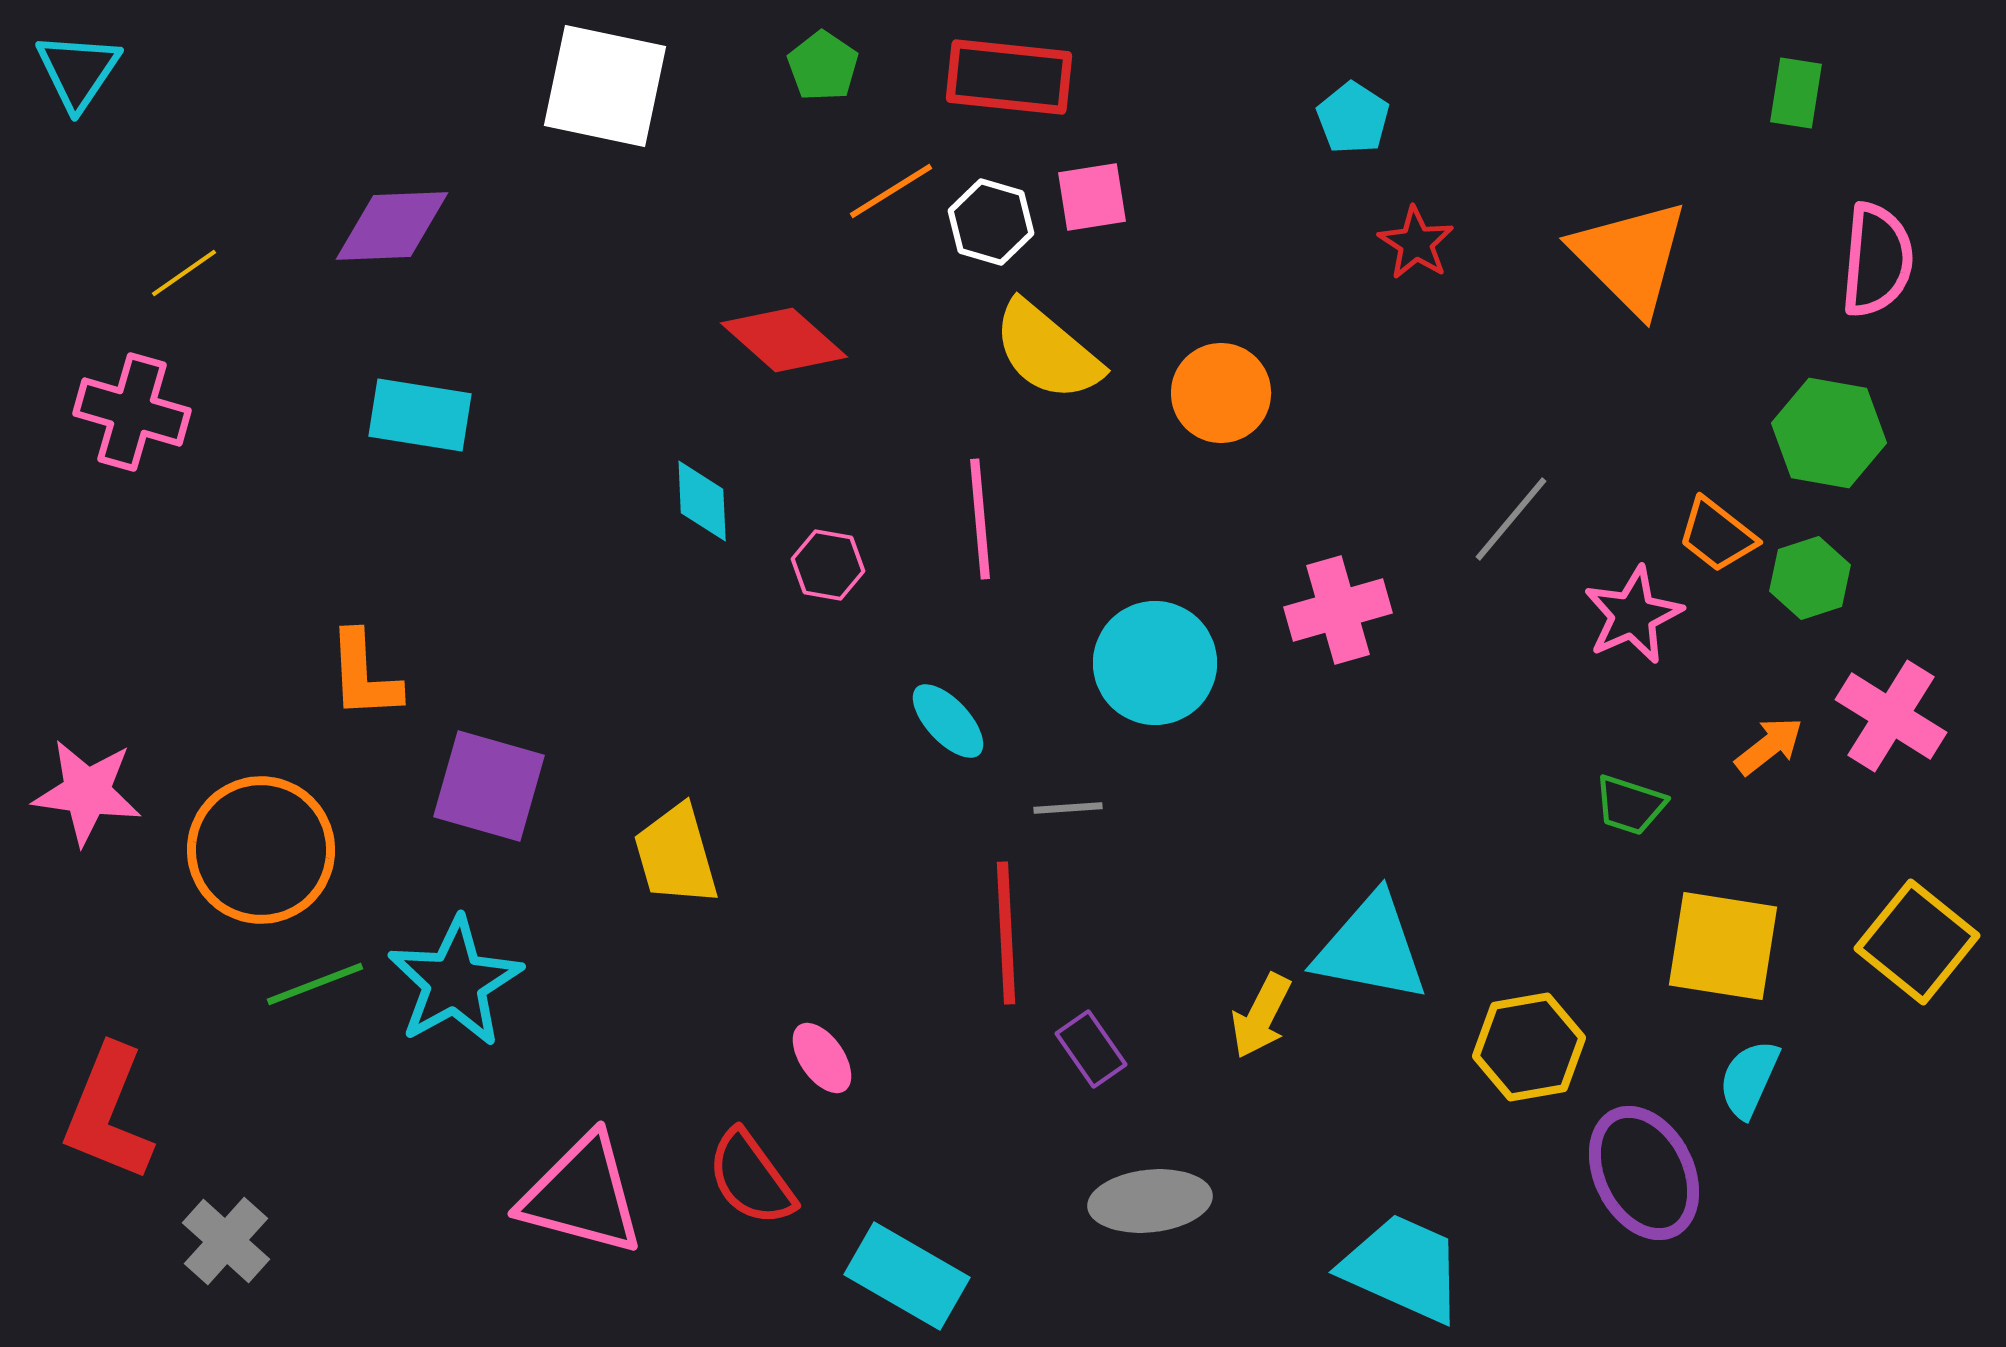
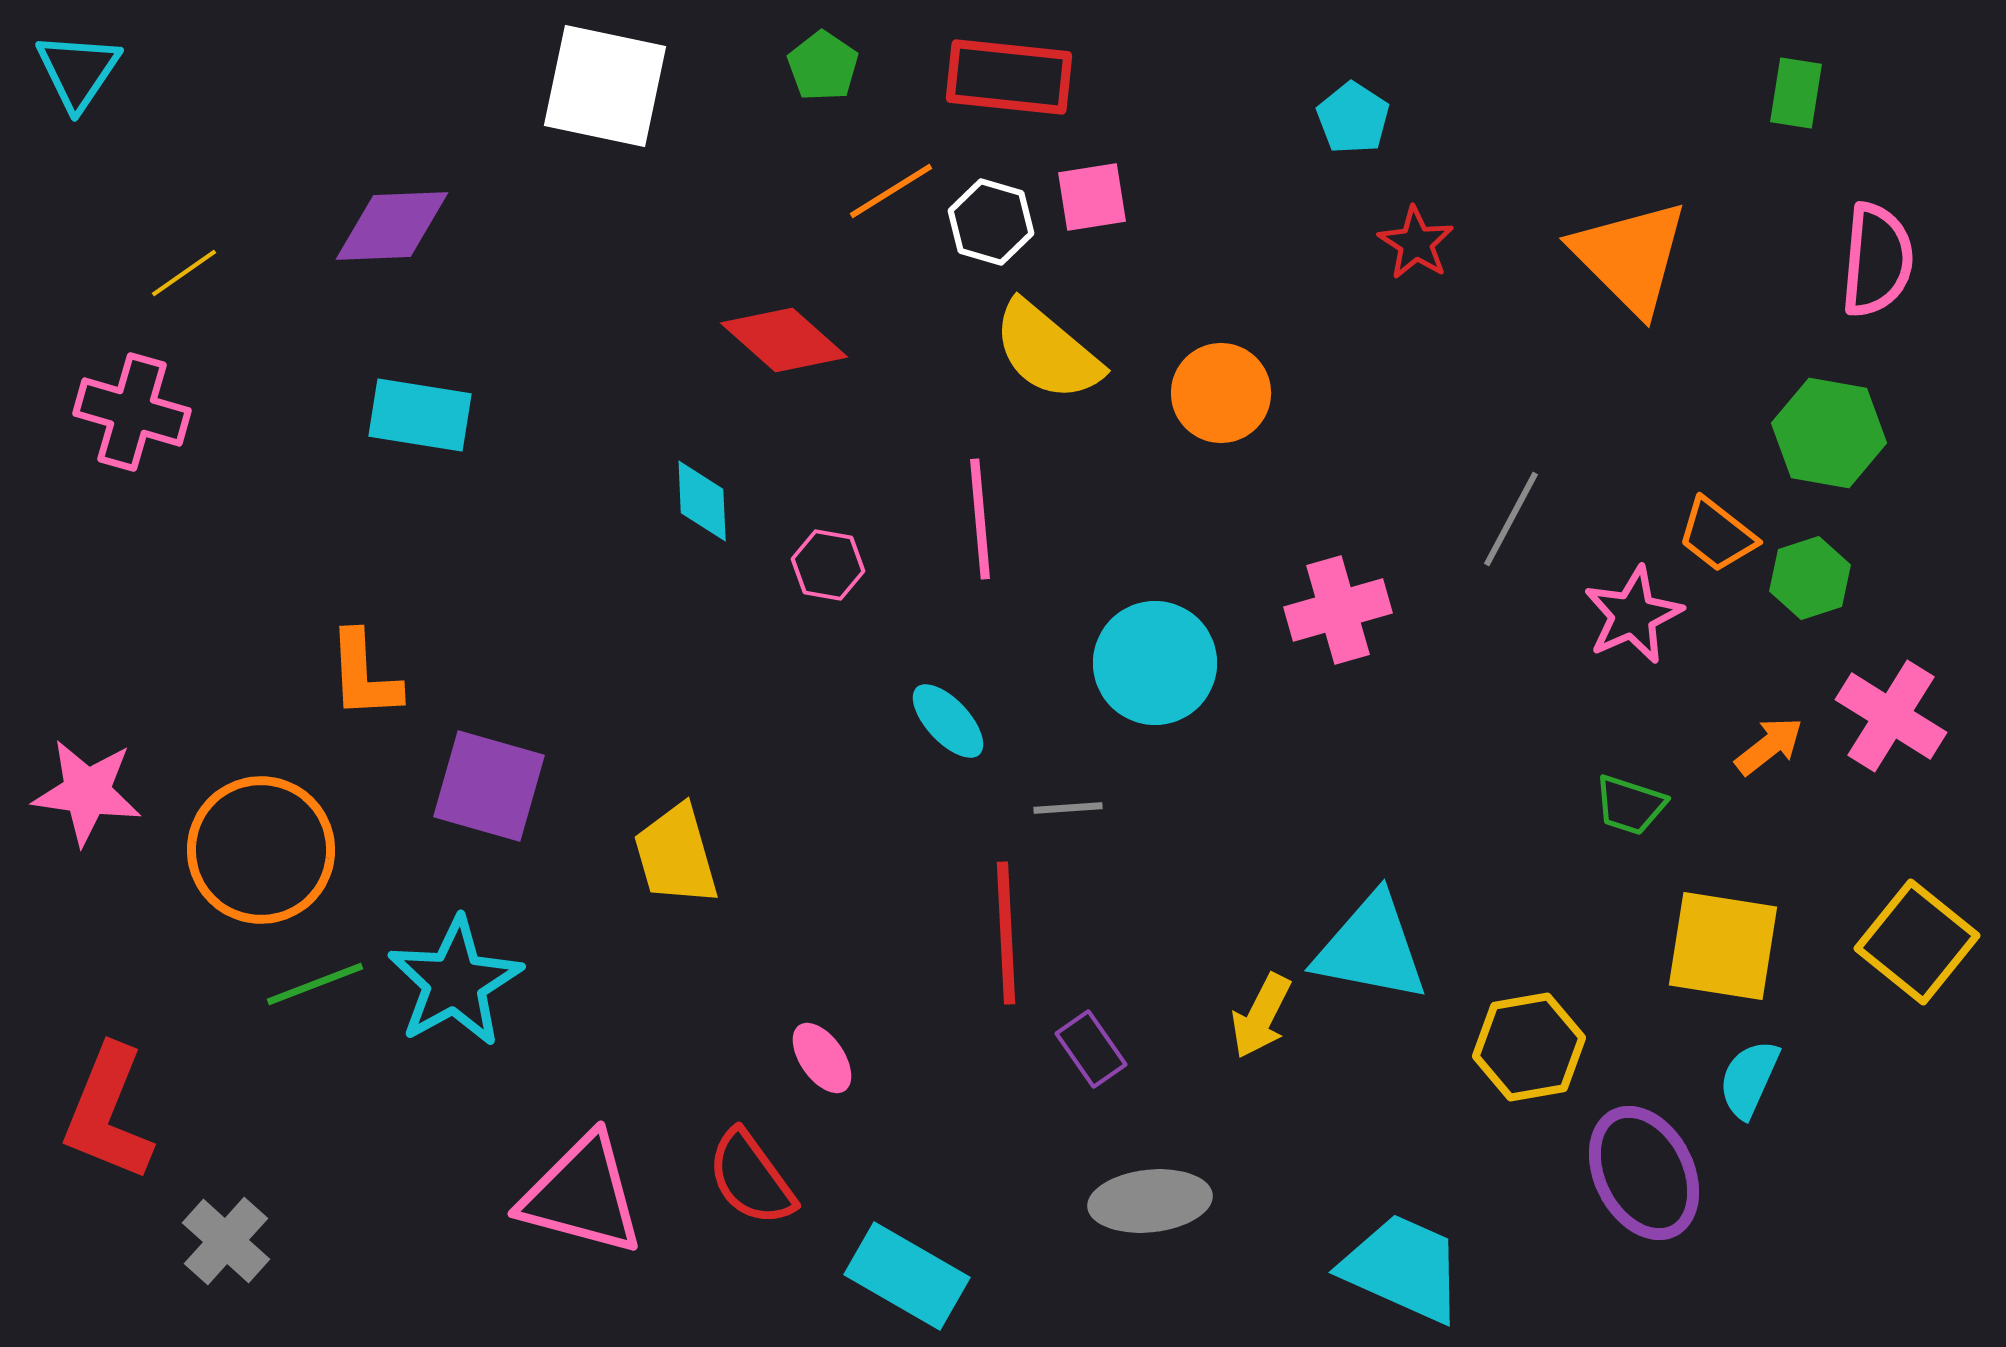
gray line at (1511, 519): rotated 12 degrees counterclockwise
